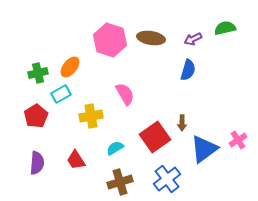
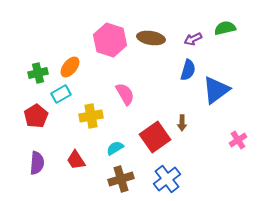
blue triangle: moved 12 px right, 59 px up
brown cross: moved 1 px right, 3 px up
